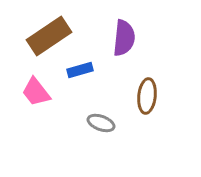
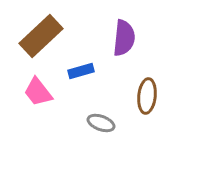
brown rectangle: moved 8 px left; rotated 9 degrees counterclockwise
blue rectangle: moved 1 px right, 1 px down
pink trapezoid: moved 2 px right
